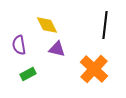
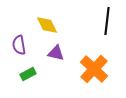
black line: moved 2 px right, 4 px up
purple triangle: moved 1 px left, 4 px down
